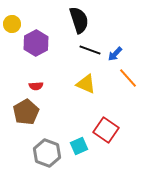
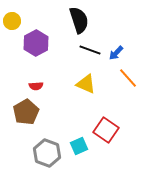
yellow circle: moved 3 px up
blue arrow: moved 1 px right, 1 px up
